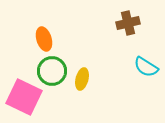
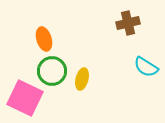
pink square: moved 1 px right, 1 px down
